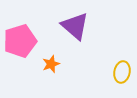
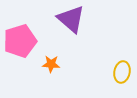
purple triangle: moved 4 px left, 7 px up
orange star: rotated 24 degrees clockwise
